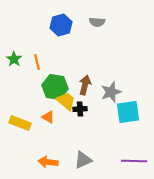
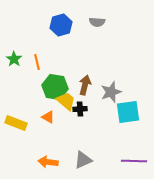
yellow rectangle: moved 4 px left
